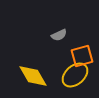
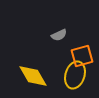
yellow ellipse: rotated 32 degrees counterclockwise
